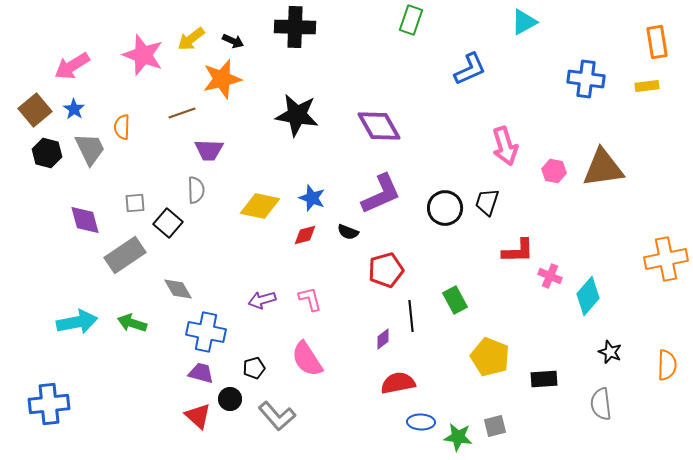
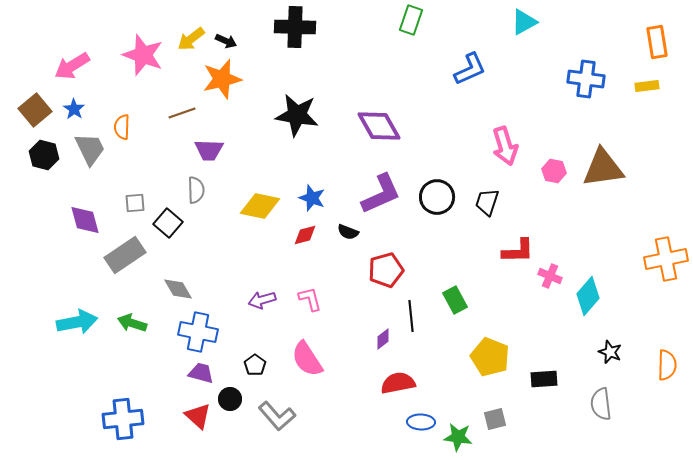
black arrow at (233, 41): moved 7 px left
black hexagon at (47, 153): moved 3 px left, 2 px down
black circle at (445, 208): moved 8 px left, 11 px up
blue cross at (206, 332): moved 8 px left
black pentagon at (254, 368): moved 1 px right, 3 px up; rotated 20 degrees counterclockwise
blue cross at (49, 404): moved 74 px right, 15 px down
gray square at (495, 426): moved 7 px up
